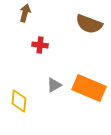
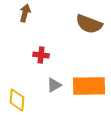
red cross: moved 1 px right, 10 px down
orange rectangle: moved 2 px up; rotated 24 degrees counterclockwise
yellow diamond: moved 2 px left, 1 px up
